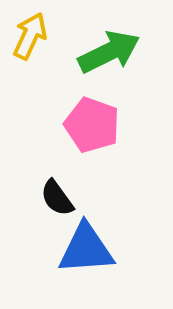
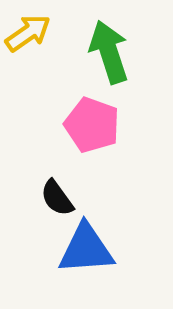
yellow arrow: moved 2 px left, 3 px up; rotated 30 degrees clockwise
green arrow: rotated 82 degrees counterclockwise
